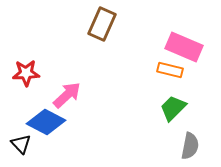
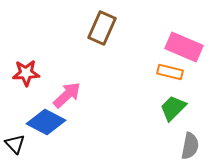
brown rectangle: moved 4 px down
orange rectangle: moved 2 px down
black triangle: moved 6 px left
